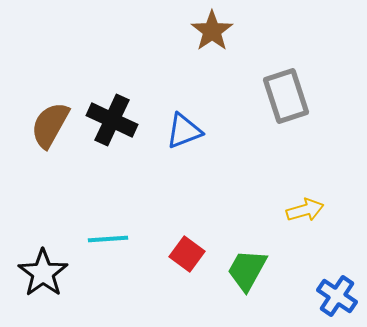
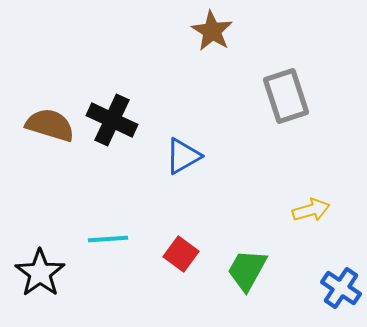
brown star: rotated 6 degrees counterclockwise
brown semicircle: rotated 78 degrees clockwise
blue triangle: moved 1 px left, 25 px down; rotated 9 degrees counterclockwise
yellow arrow: moved 6 px right
red square: moved 6 px left
black star: moved 3 px left
blue cross: moved 4 px right, 8 px up
